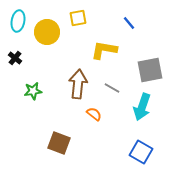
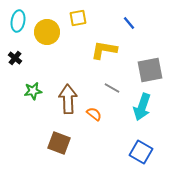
brown arrow: moved 10 px left, 15 px down; rotated 8 degrees counterclockwise
